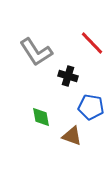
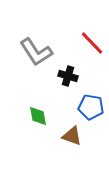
green diamond: moved 3 px left, 1 px up
